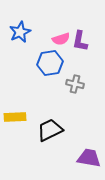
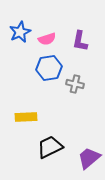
pink semicircle: moved 14 px left
blue hexagon: moved 1 px left, 5 px down
yellow rectangle: moved 11 px right
black trapezoid: moved 17 px down
purple trapezoid: rotated 50 degrees counterclockwise
